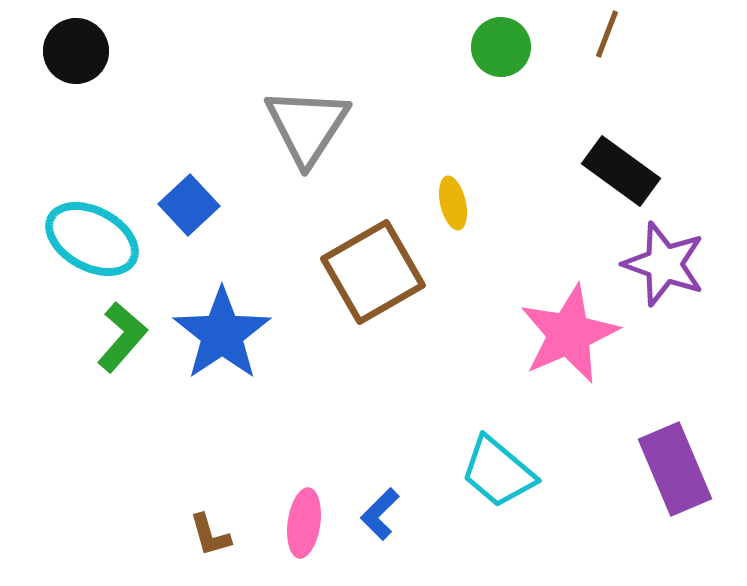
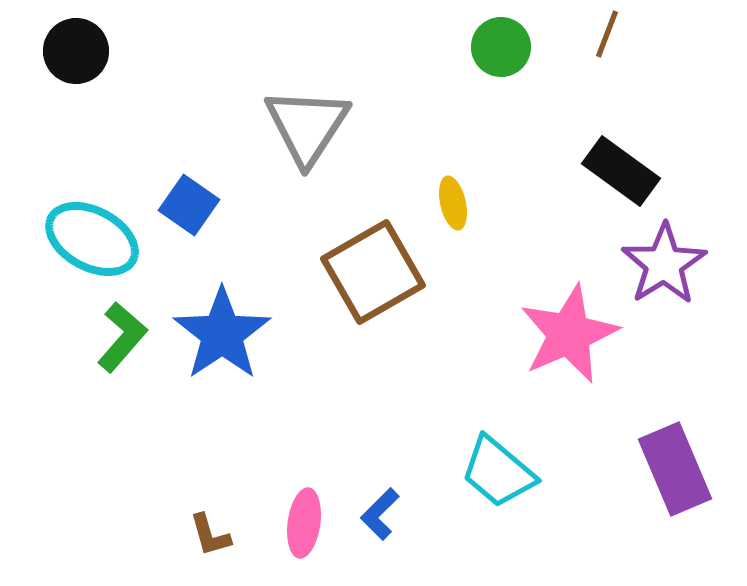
blue square: rotated 12 degrees counterclockwise
purple star: rotated 20 degrees clockwise
